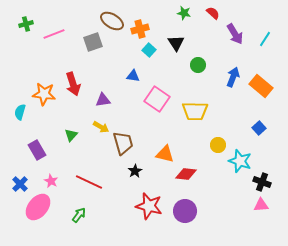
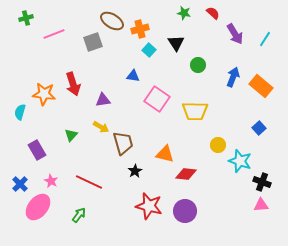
green cross: moved 6 px up
